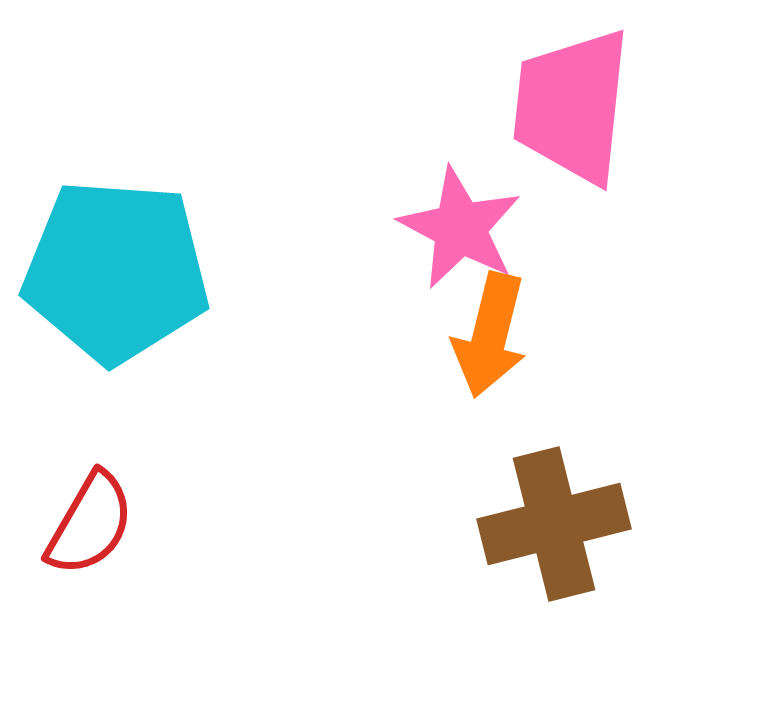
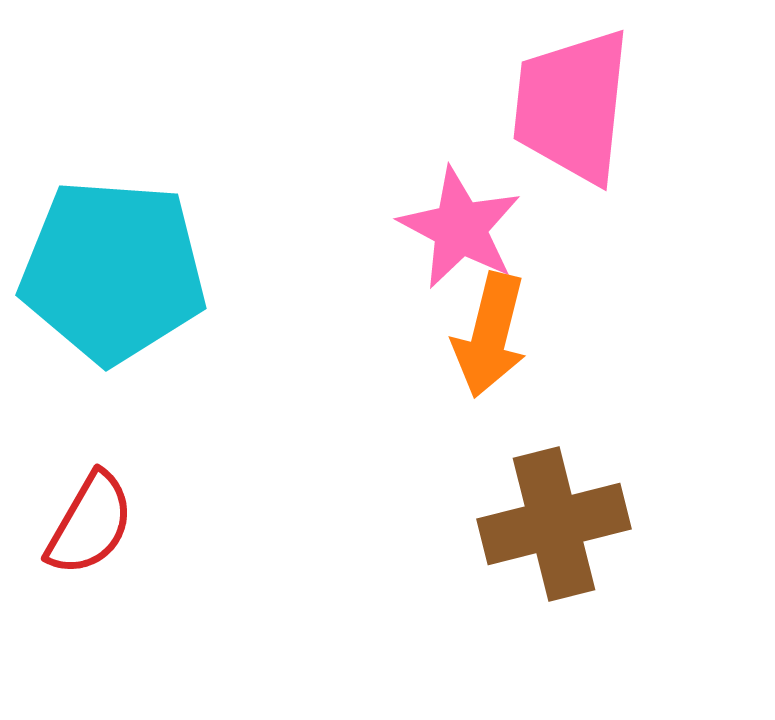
cyan pentagon: moved 3 px left
